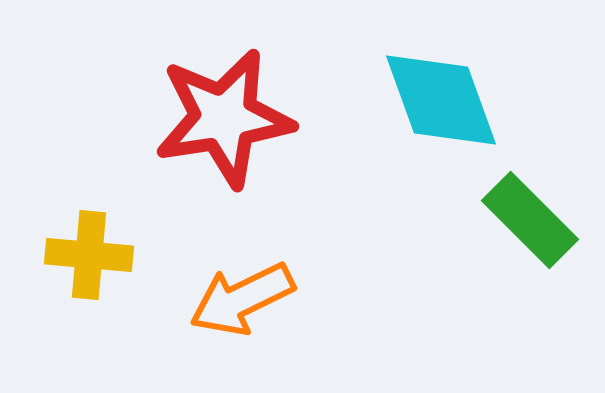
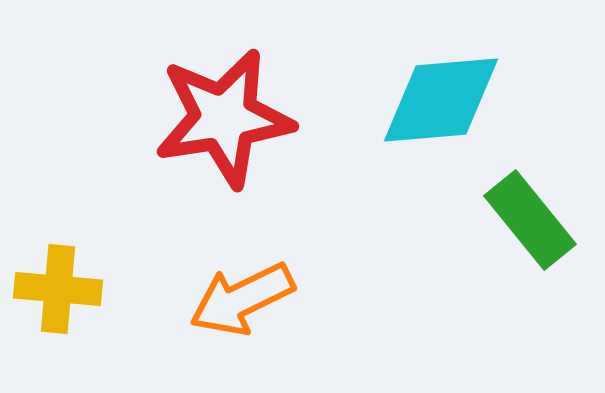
cyan diamond: rotated 75 degrees counterclockwise
green rectangle: rotated 6 degrees clockwise
yellow cross: moved 31 px left, 34 px down
